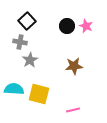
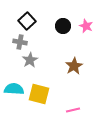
black circle: moved 4 px left
brown star: rotated 24 degrees counterclockwise
